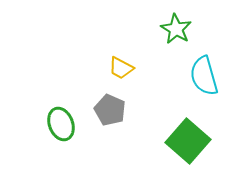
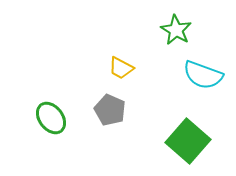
green star: moved 1 px down
cyan semicircle: moved 1 px left, 1 px up; rotated 54 degrees counterclockwise
green ellipse: moved 10 px left, 6 px up; rotated 16 degrees counterclockwise
